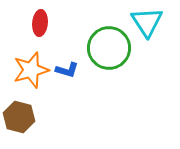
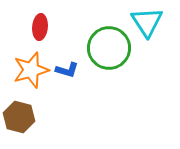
red ellipse: moved 4 px down
